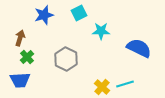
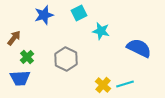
cyan star: rotated 12 degrees clockwise
brown arrow: moved 6 px left; rotated 21 degrees clockwise
blue trapezoid: moved 2 px up
yellow cross: moved 1 px right, 2 px up
